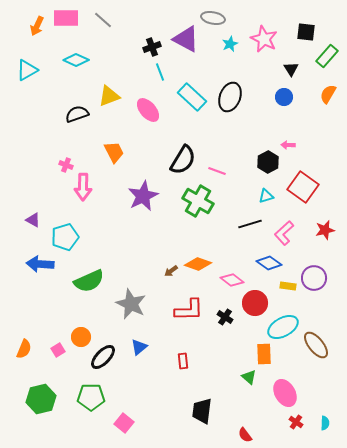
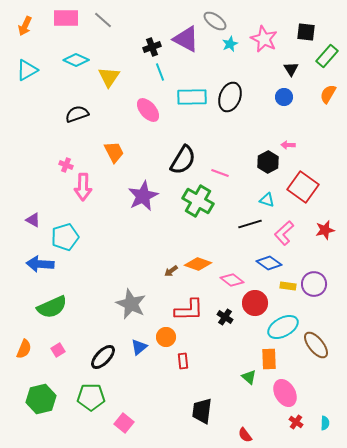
gray ellipse at (213, 18): moved 2 px right, 3 px down; rotated 25 degrees clockwise
orange arrow at (37, 26): moved 12 px left
yellow triangle at (109, 96): moved 19 px up; rotated 35 degrees counterclockwise
cyan rectangle at (192, 97): rotated 44 degrees counterclockwise
pink line at (217, 171): moved 3 px right, 2 px down
cyan triangle at (266, 196): moved 1 px right, 4 px down; rotated 35 degrees clockwise
purple circle at (314, 278): moved 6 px down
green semicircle at (89, 281): moved 37 px left, 26 px down
orange circle at (81, 337): moved 85 px right
orange rectangle at (264, 354): moved 5 px right, 5 px down
